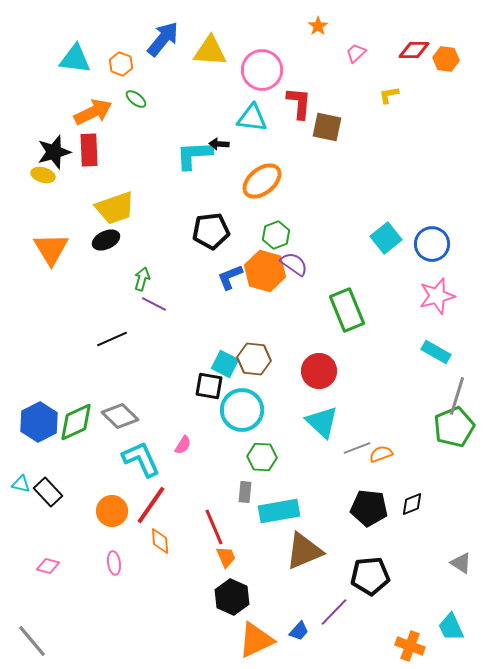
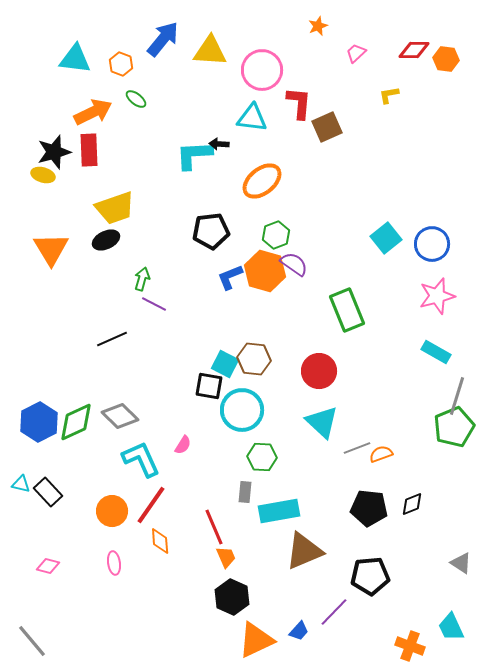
orange star at (318, 26): rotated 12 degrees clockwise
brown square at (327, 127): rotated 36 degrees counterclockwise
